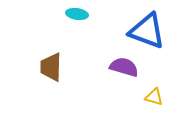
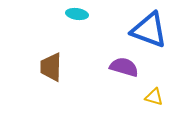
blue triangle: moved 2 px right, 1 px up
